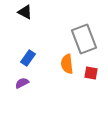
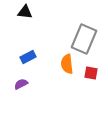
black triangle: rotated 21 degrees counterclockwise
gray rectangle: rotated 44 degrees clockwise
blue rectangle: moved 1 px up; rotated 28 degrees clockwise
purple semicircle: moved 1 px left, 1 px down
